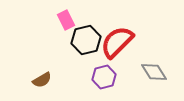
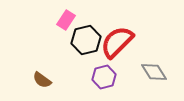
pink rectangle: rotated 60 degrees clockwise
brown semicircle: rotated 66 degrees clockwise
